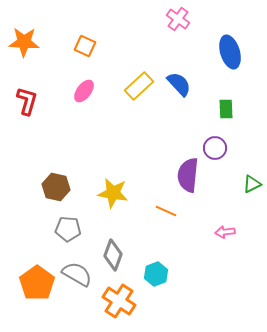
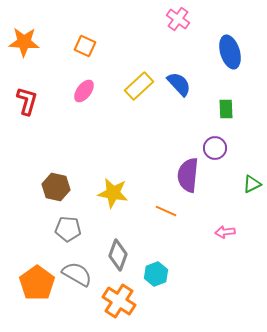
gray diamond: moved 5 px right
